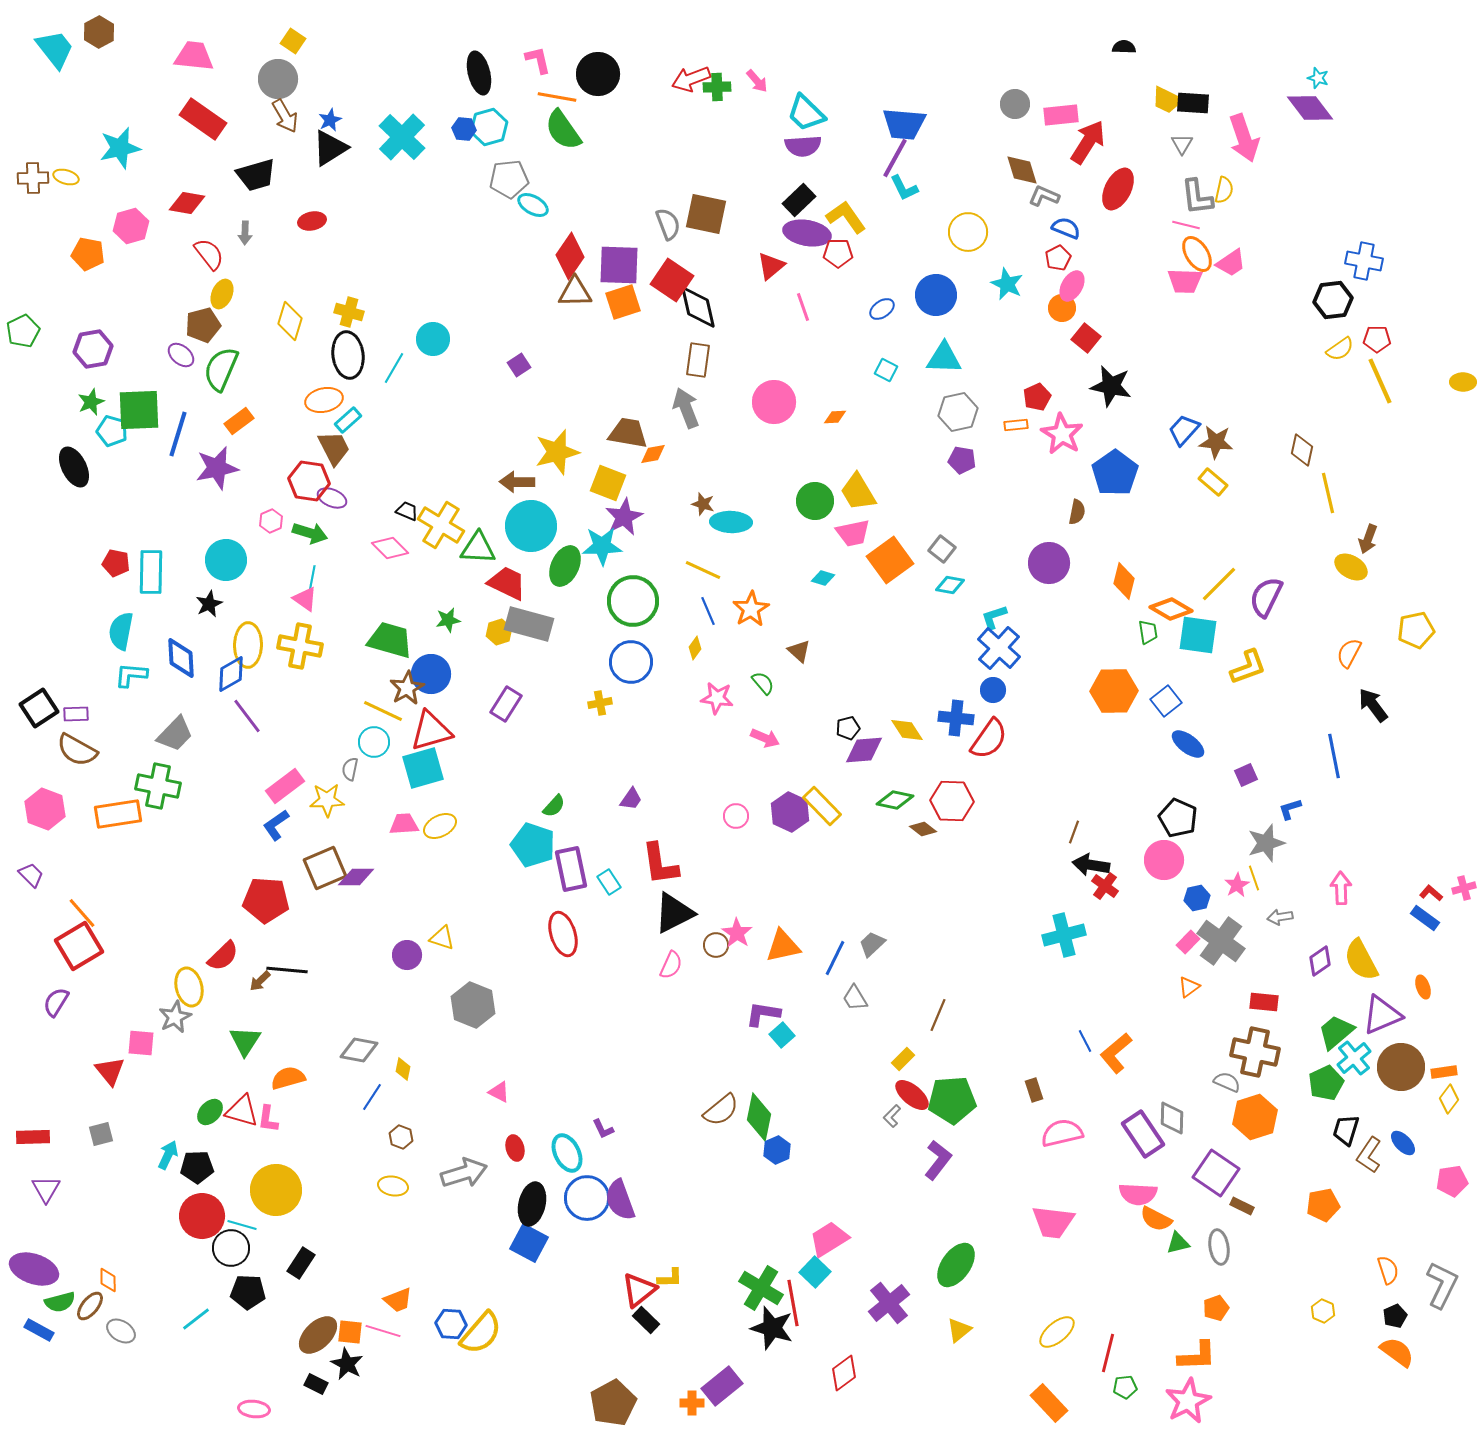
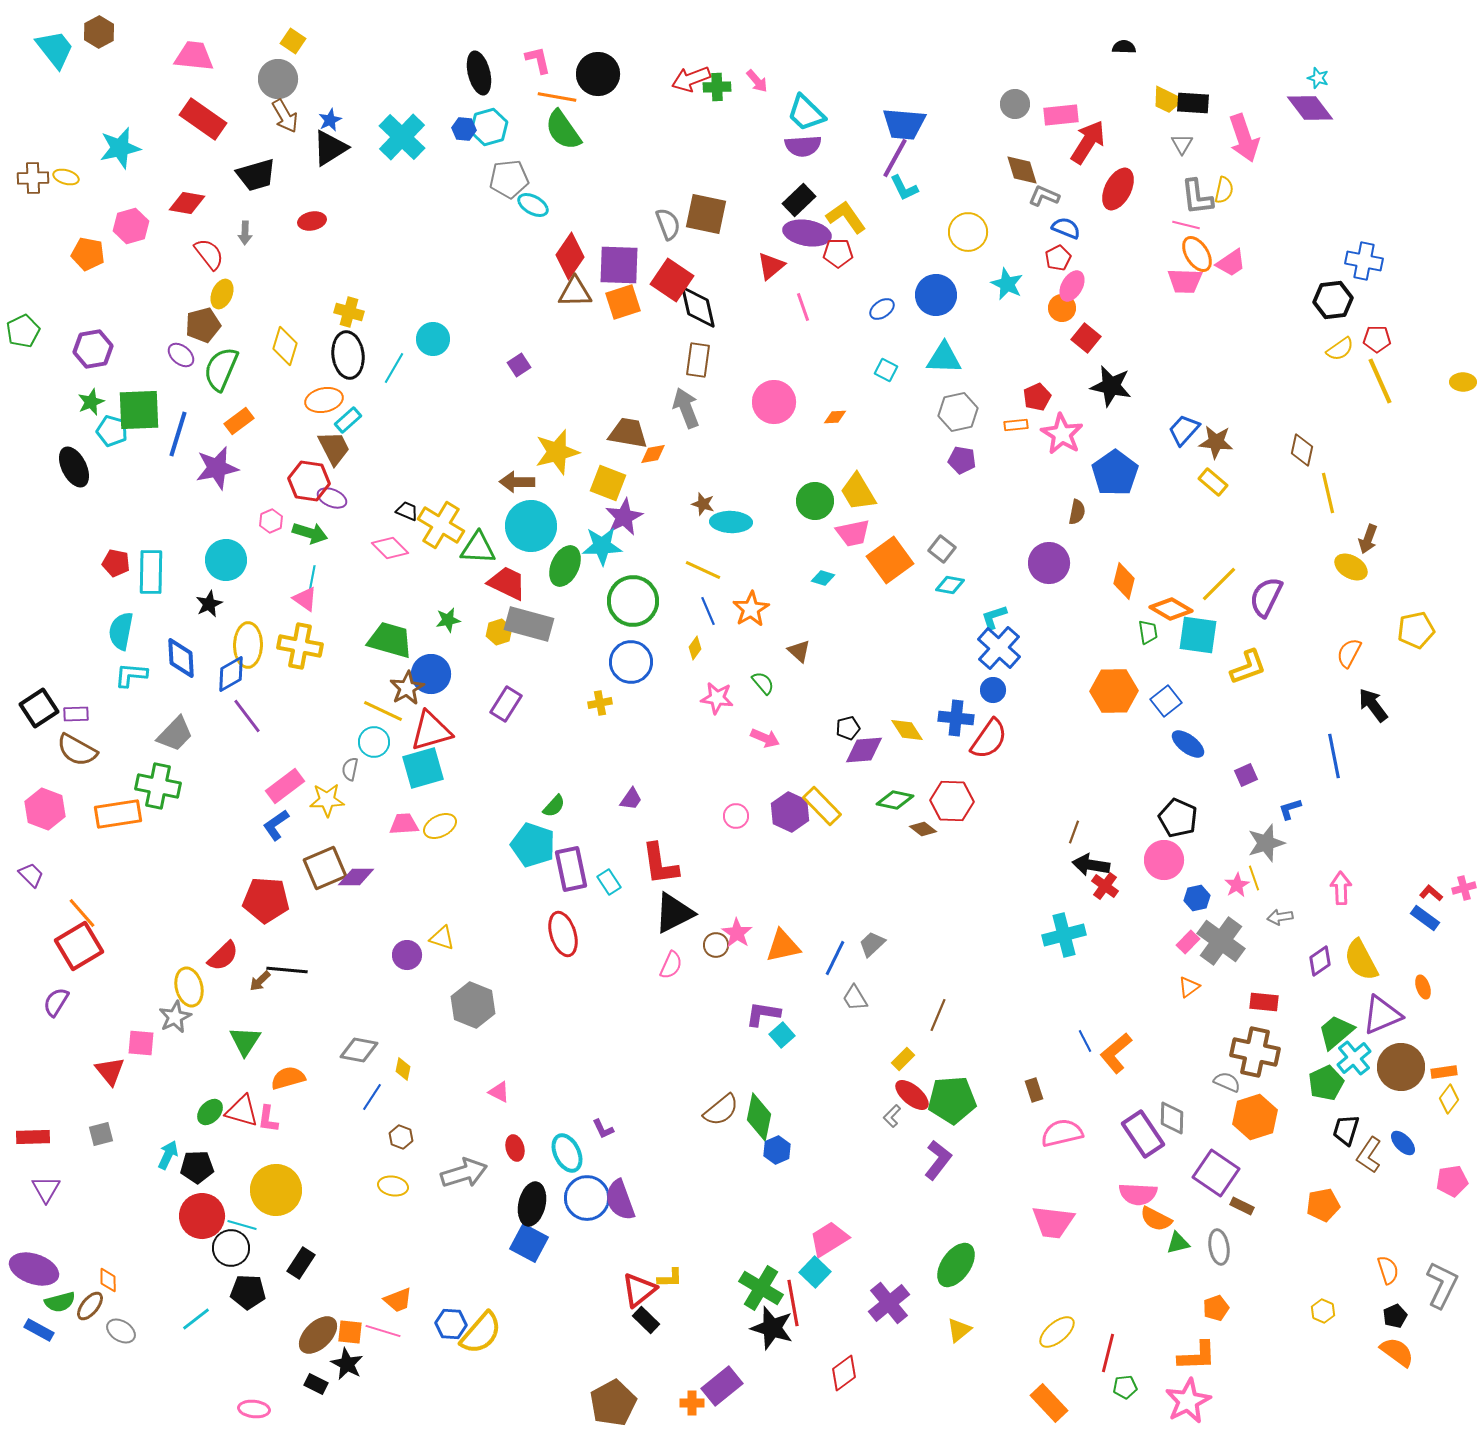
yellow diamond at (290, 321): moved 5 px left, 25 px down
